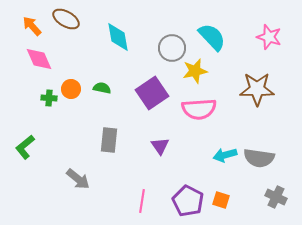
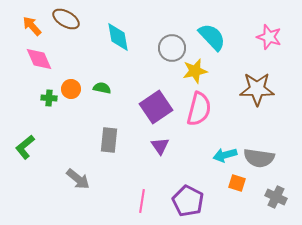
purple square: moved 4 px right, 14 px down
pink semicircle: rotated 72 degrees counterclockwise
orange square: moved 16 px right, 17 px up
